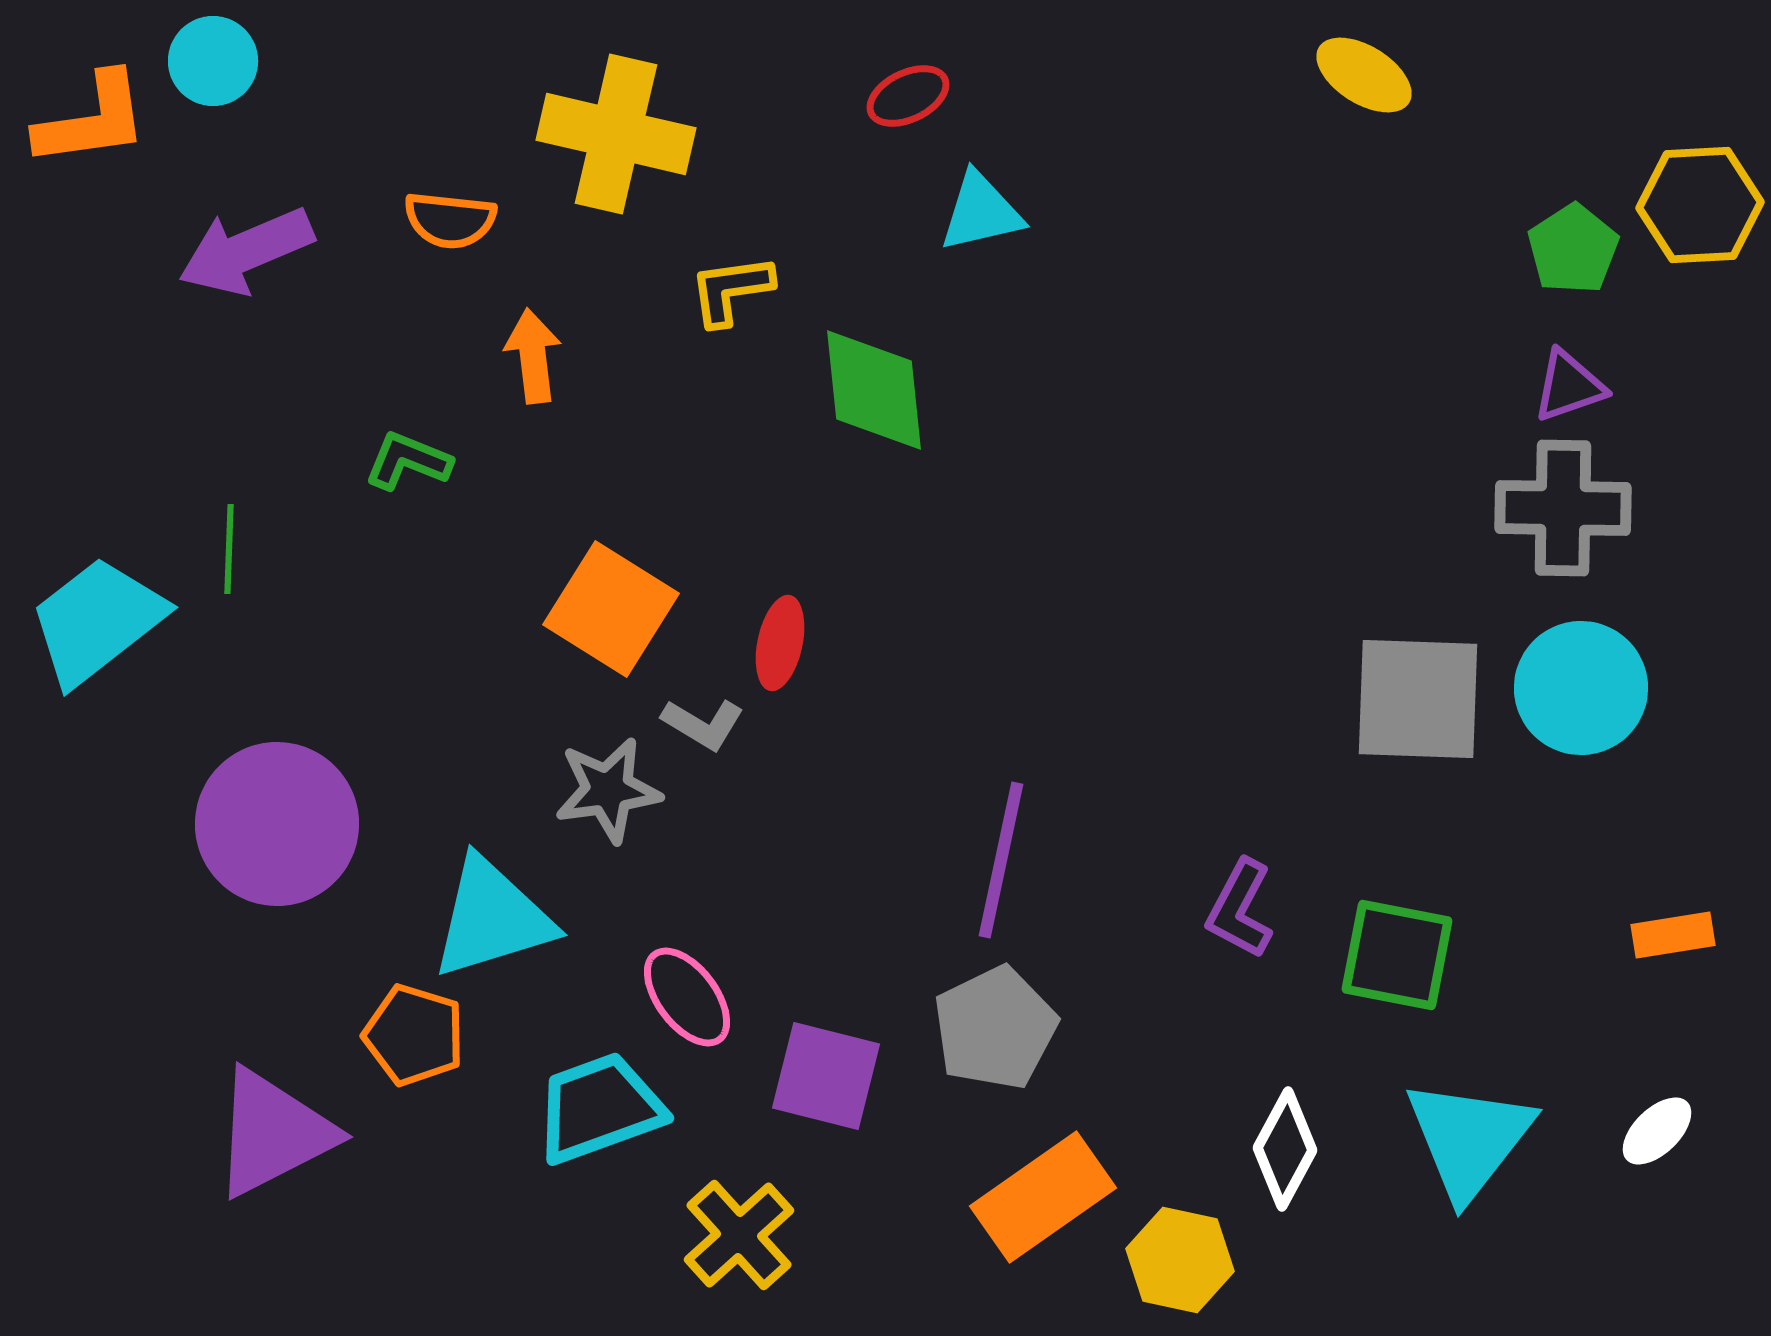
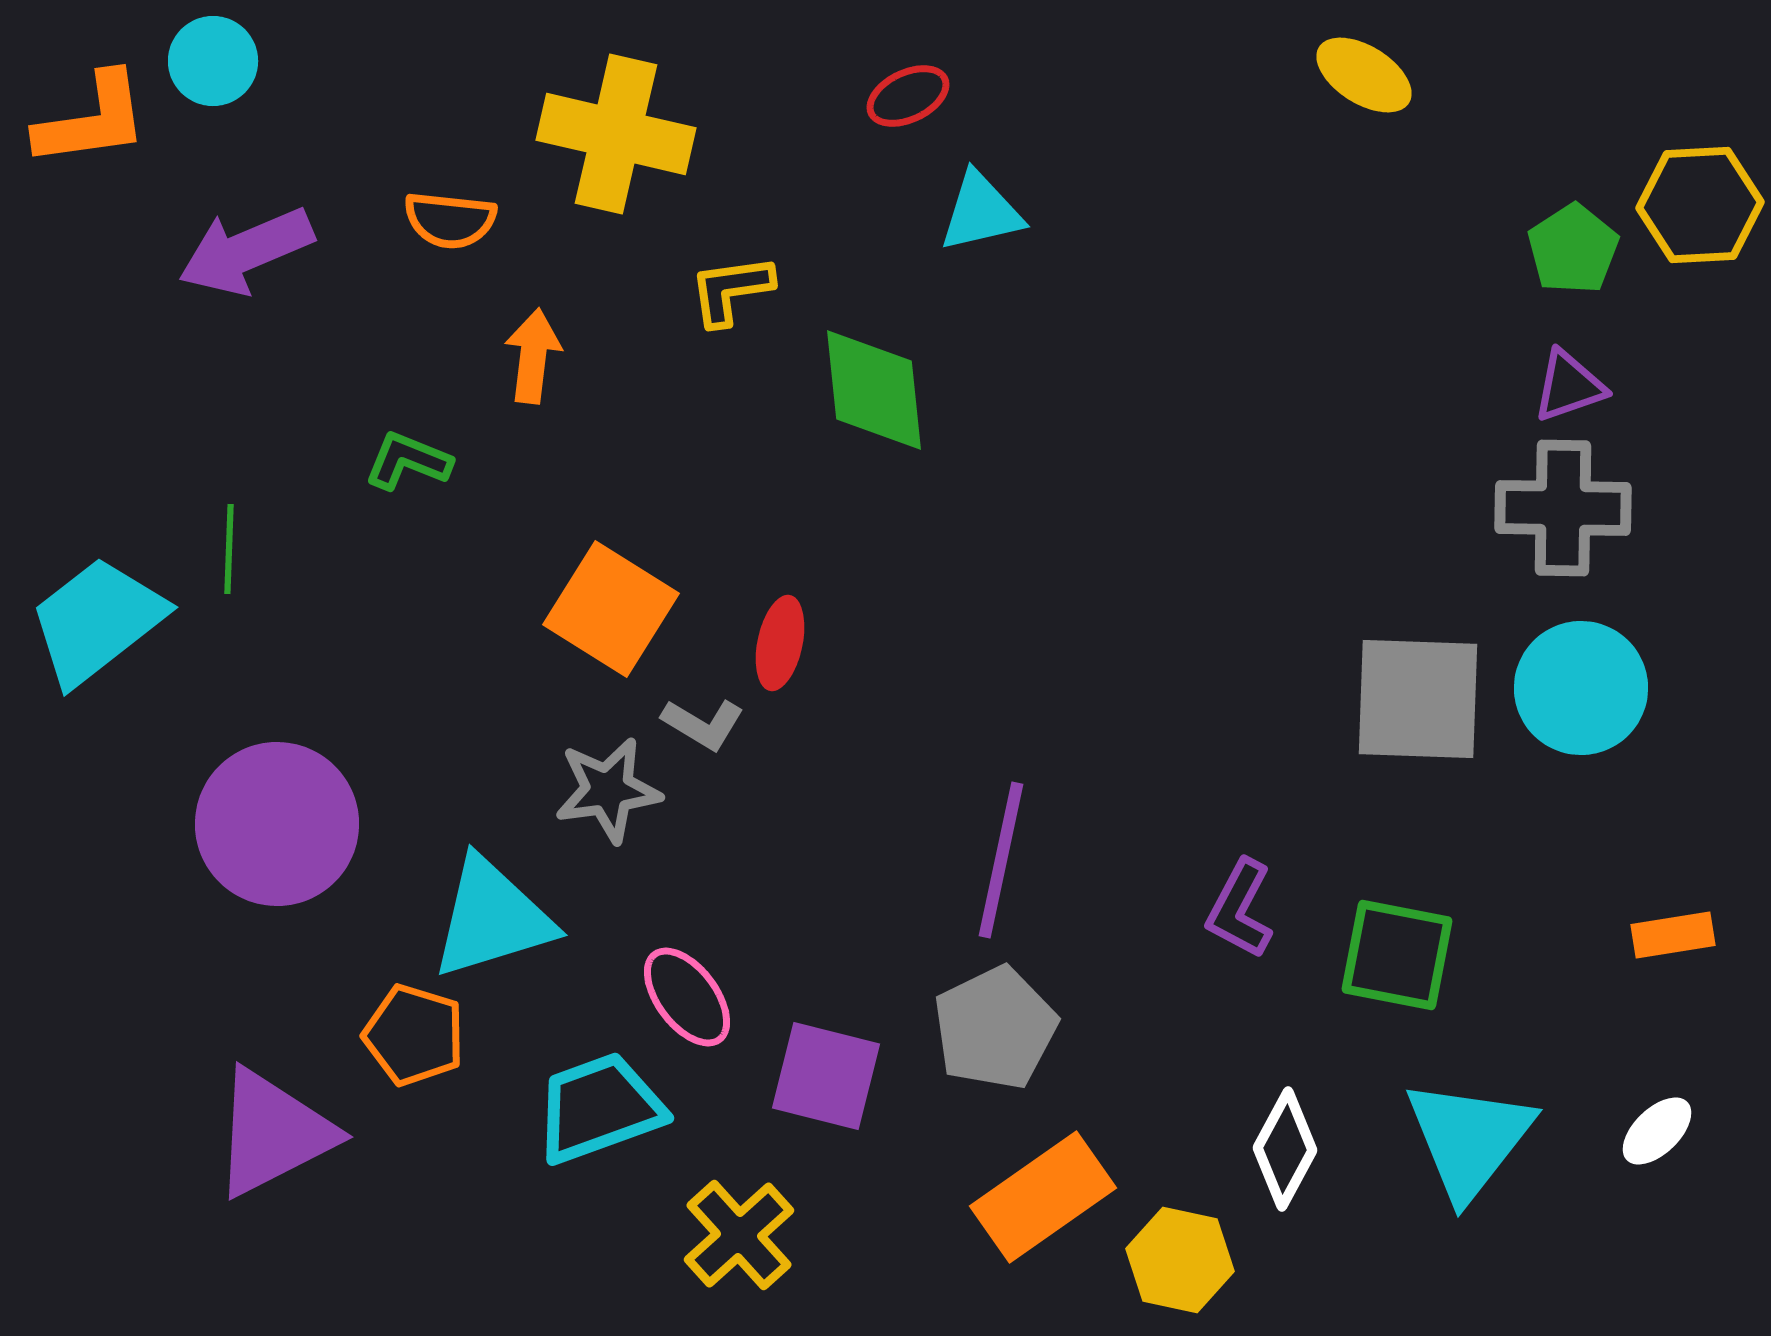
orange arrow at (533, 356): rotated 14 degrees clockwise
